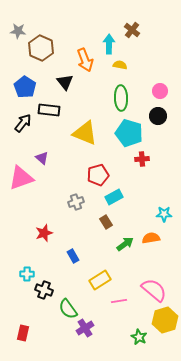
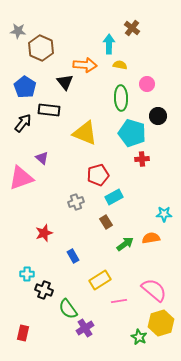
brown cross: moved 2 px up
orange arrow: moved 5 px down; rotated 65 degrees counterclockwise
pink circle: moved 13 px left, 7 px up
cyan pentagon: moved 3 px right
yellow hexagon: moved 4 px left, 3 px down
